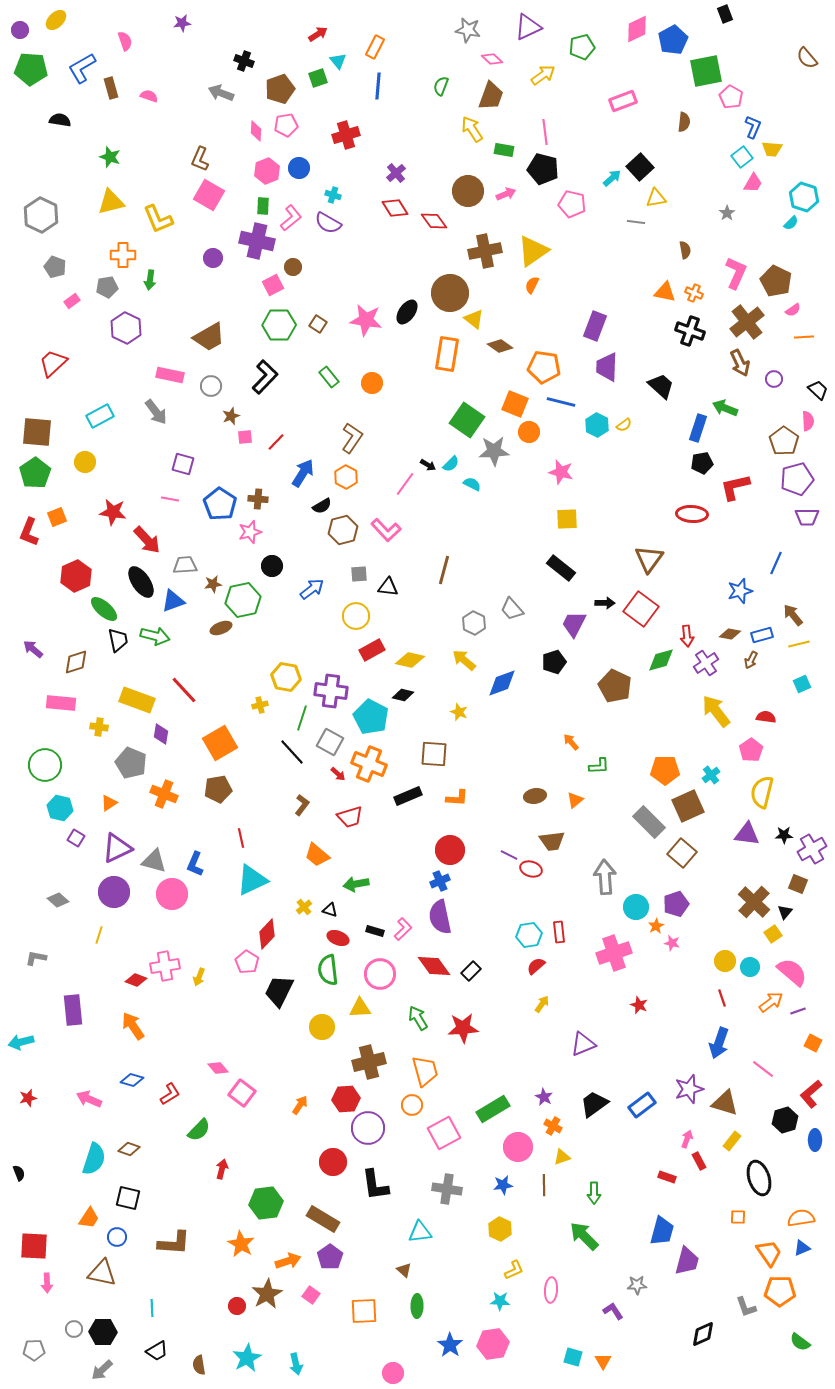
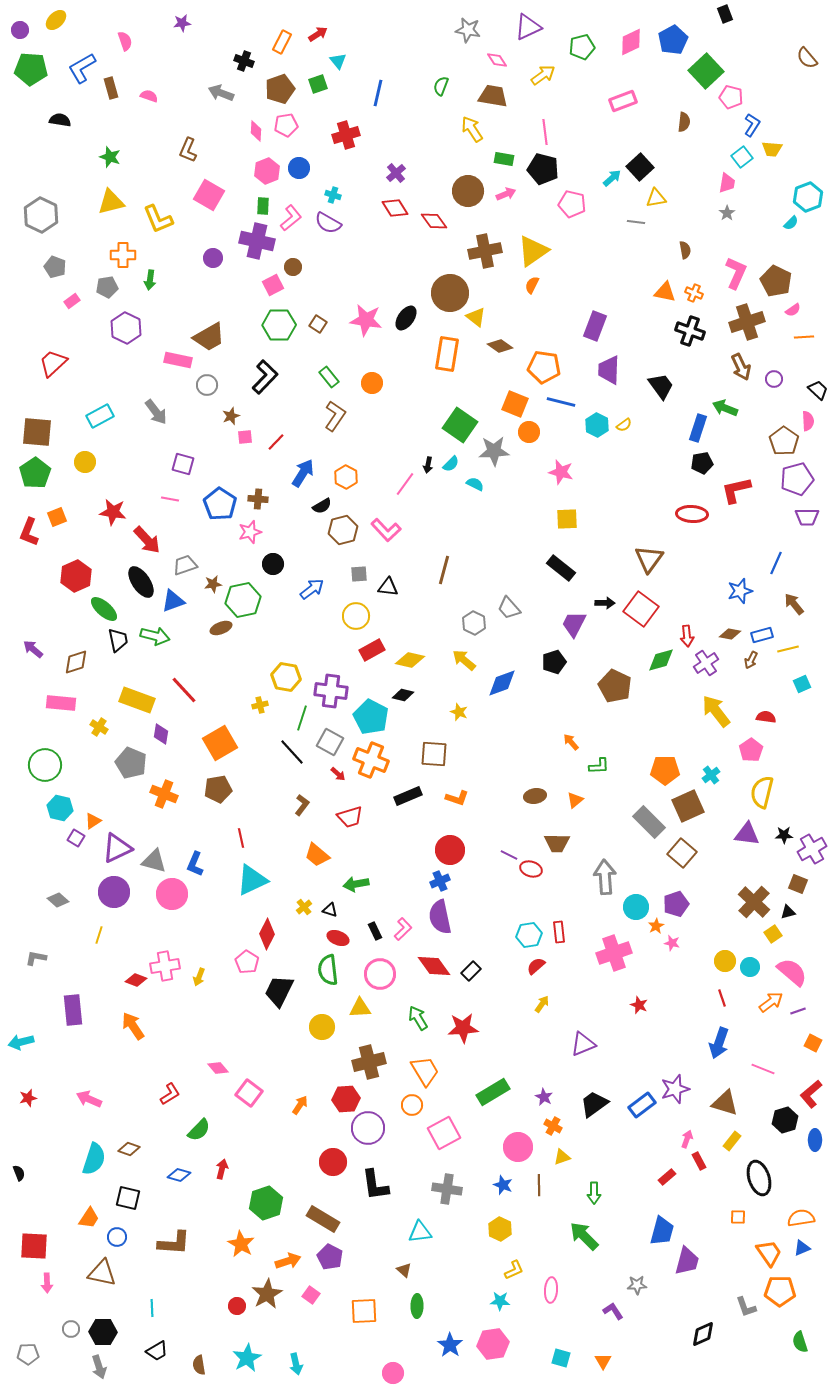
pink diamond at (637, 29): moved 6 px left, 13 px down
orange rectangle at (375, 47): moved 93 px left, 5 px up
pink diamond at (492, 59): moved 5 px right, 1 px down; rotated 15 degrees clockwise
green square at (706, 71): rotated 32 degrees counterclockwise
green square at (318, 78): moved 6 px down
blue line at (378, 86): moved 7 px down; rotated 8 degrees clockwise
brown trapezoid at (491, 96): moved 2 px right; rotated 100 degrees counterclockwise
pink pentagon at (731, 97): rotated 15 degrees counterclockwise
blue L-shape at (753, 127): moved 1 px left, 2 px up; rotated 10 degrees clockwise
green rectangle at (504, 150): moved 9 px down
brown L-shape at (200, 159): moved 12 px left, 9 px up
pink trapezoid at (753, 183): moved 26 px left; rotated 20 degrees counterclockwise
cyan hexagon at (804, 197): moved 4 px right; rotated 20 degrees clockwise
black ellipse at (407, 312): moved 1 px left, 6 px down
yellow triangle at (474, 319): moved 2 px right, 2 px up
brown cross at (747, 322): rotated 20 degrees clockwise
brown arrow at (740, 363): moved 1 px right, 4 px down
purple trapezoid at (607, 367): moved 2 px right, 3 px down
pink rectangle at (170, 375): moved 8 px right, 15 px up
gray circle at (211, 386): moved 4 px left, 1 px up
black trapezoid at (661, 386): rotated 12 degrees clockwise
green square at (467, 420): moved 7 px left, 5 px down
brown L-shape at (352, 438): moved 17 px left, 22 px up
black arrow at (428, 465): rotated 70 degrees clockwise
cyan semicircle at (472, 484): moved 3 px right
red L-shape at (735, 487): moved 1 px right, 3 px down
gray trapezoid at (185, 565): rotated 15 degrees counterclockwise
black circle at (272, 566): moved 1 px right, 2 px up
gray trapezoid at (512, 609): moved 3 px left, 1 px up
brown arrow at (793, 615): moved 1 px right, 11 px up
yellow line at (799, 644): moved 11 px left, 5 px down
yellow cross at (99, 727): rotated 24 degrees clockwise
orange cross at (369, 764): moved 2 px right, 4 px up
orange L-shape at (457, 798): rotated 15 degrees clockwise
orange triangle at (109, 803): moved 16 px left, 18 px down
brown trapezoid at (552, 841): moved 5 px right, 2 px down; rotated 8 degrees clockwise
black triangle at (785, 912): moved 3 px right; rotated 35 degrees clockwise
black rectangle at (375, 931): rotated 48 degrees clockwise
red diamond at (267, 934): rotated 16 degrees counterclockwise
pink line at (763, 1069): rotated 15 degrees counterclockwise
orange trapezoid at (425, 1071): rotated 16 degrees counterclockwise
blue diamond at (132, 1080): moved 47 px right, 95 px down
purple star at (689, 1089): moved 14 px left
pink square at (242, 1093): moved 7 px right
green rectangle at (493, 1109): moved 17 px up
red rectangle at (667, 1177): rotated 60 degrees counterclockwise
blue star at (503, 1185): rotated 30 degrees clockwise
brown line at (544, 1185): moved 5 px left
green hexagon at (266, 1203): rotated 12 degrees counterclockwise
purple pentagon at (330, 1257): rotated 10 degrees counterclockwise
gray circle at (74, 1329): moved 3 px left
green semicircle at (800, 1342): rotated 35 degrees clockwise
gray pentagon at (34, 1350): moved 6 px left, 4 px down
cyan square at (573, 1357): moved 12 px left, 1 px down
gray arrow at (102, 1370): moved 3 px left, 3 px up; rotated 65 degrees counterclockwise
